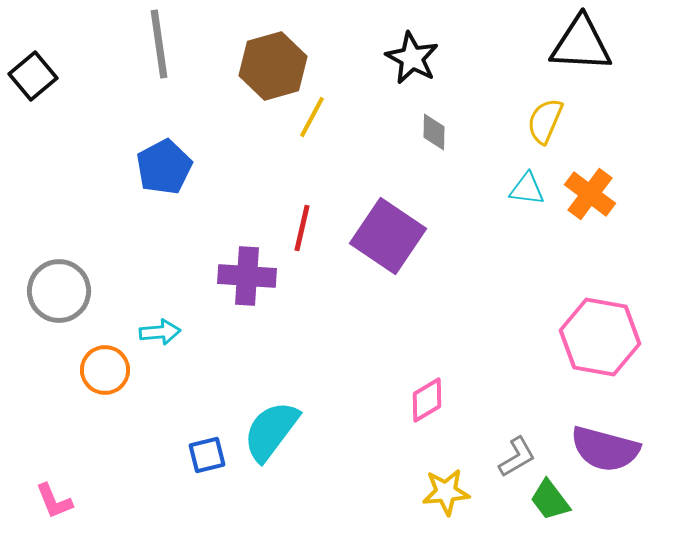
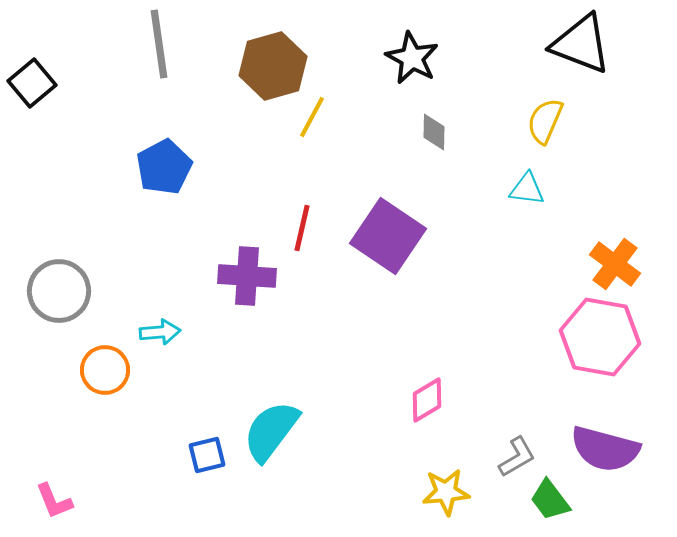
black triangle: rotated 18 degrees clockwise
black square: moved 1 px left, 7 px down
orange cross: moved 25 px right, 70 px down
